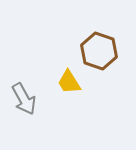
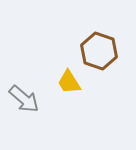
gray arrow: rotated 20 degrees counterclockwise
